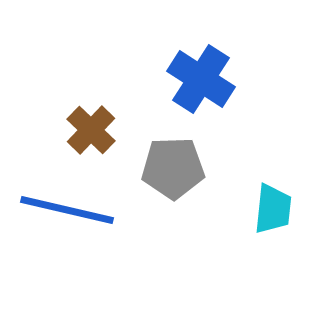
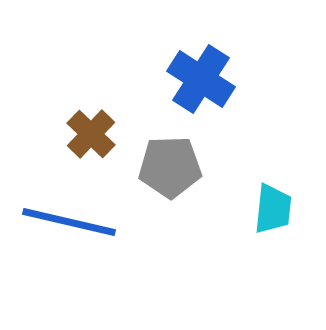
brown cross: moved 4 px down
gray pentagon: moved 3 px left, 1 px up
blue line: moved 2 px right, 12 px down
